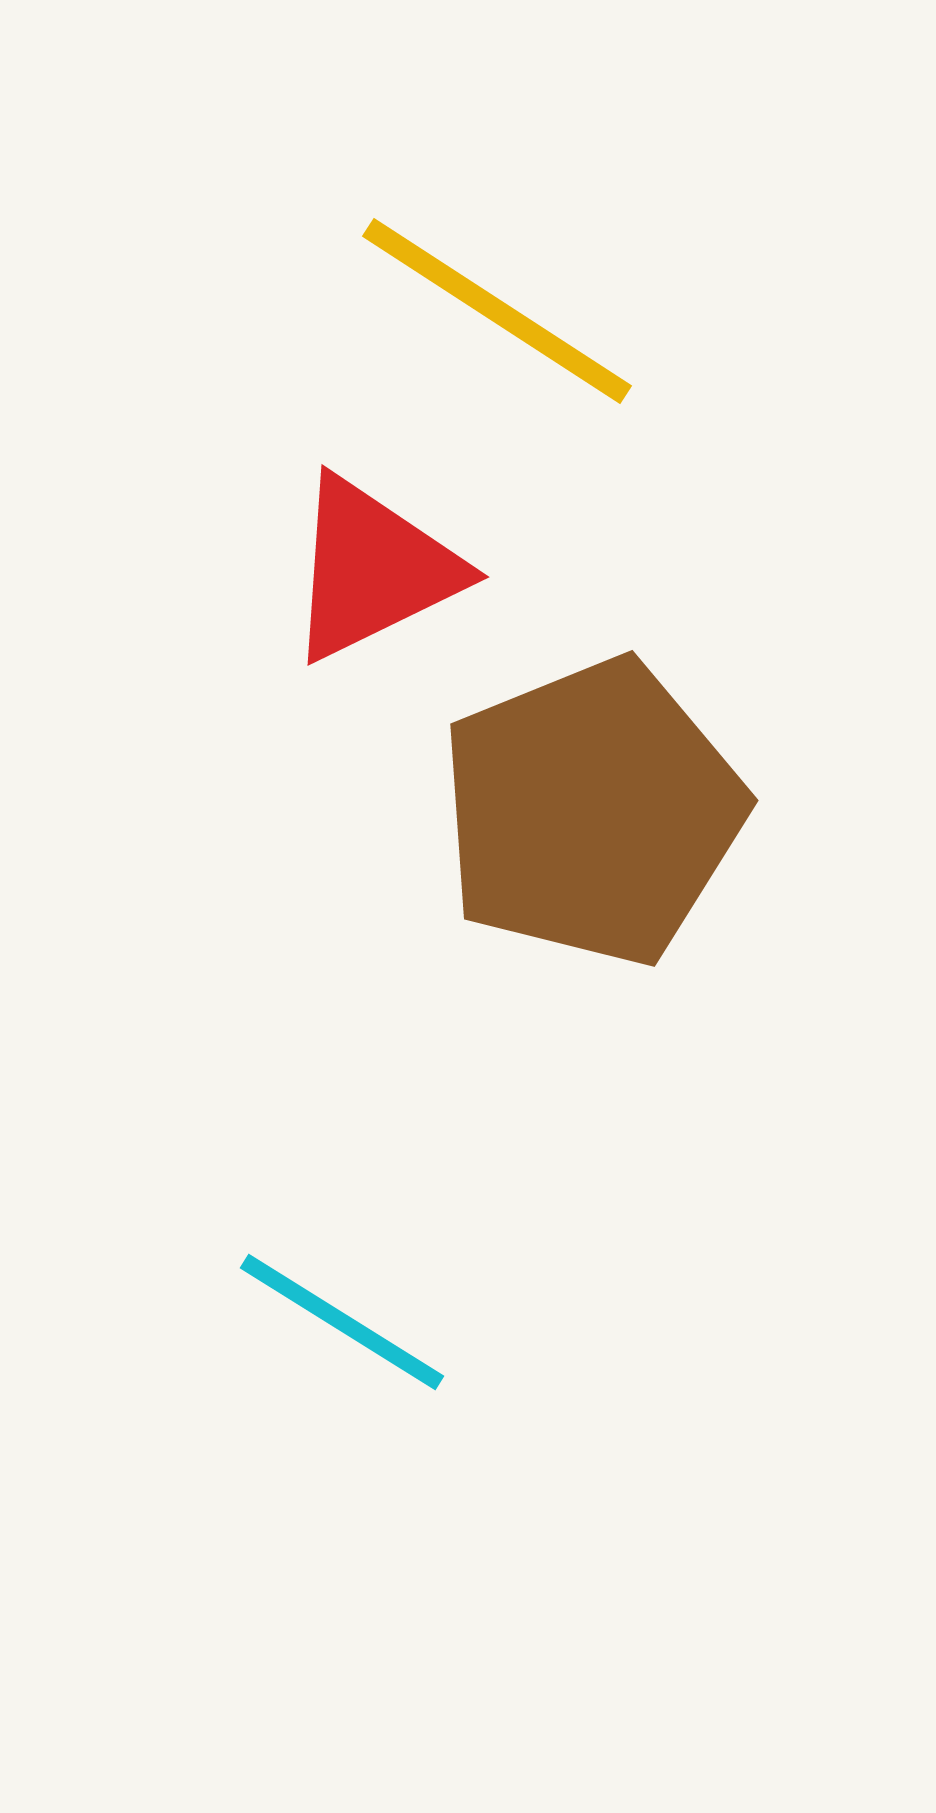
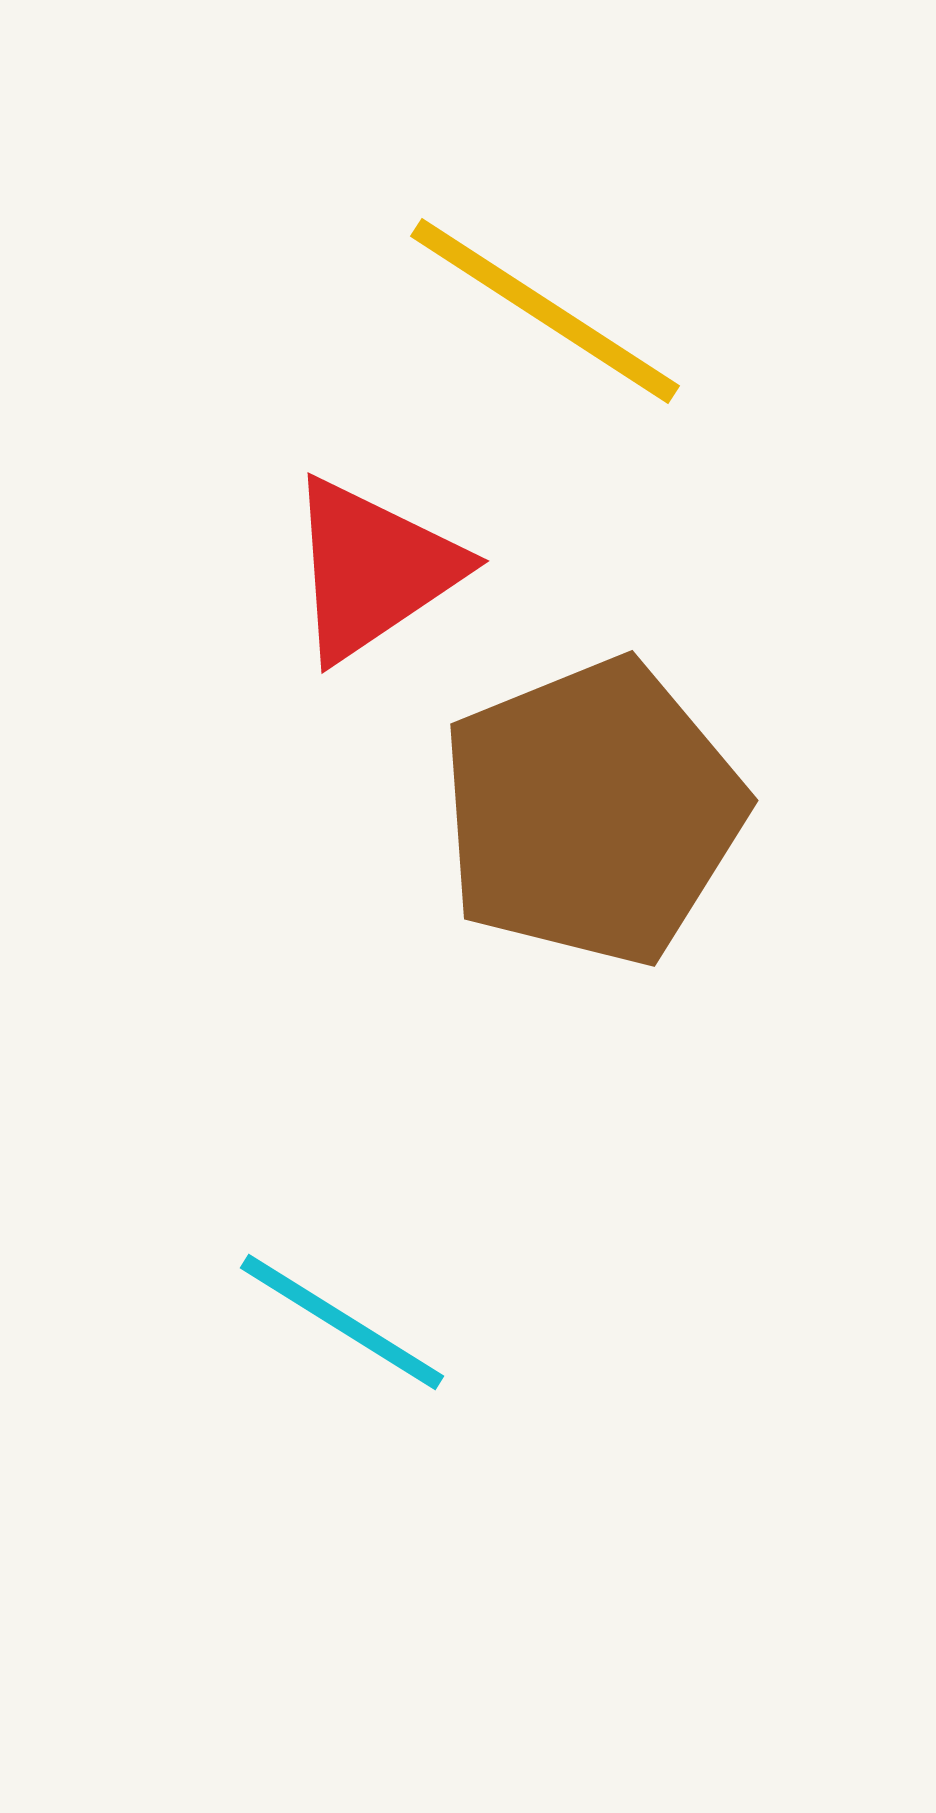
yellow line: moved 48 px right
red triangle: rotated 8 degrees counterclockwise
